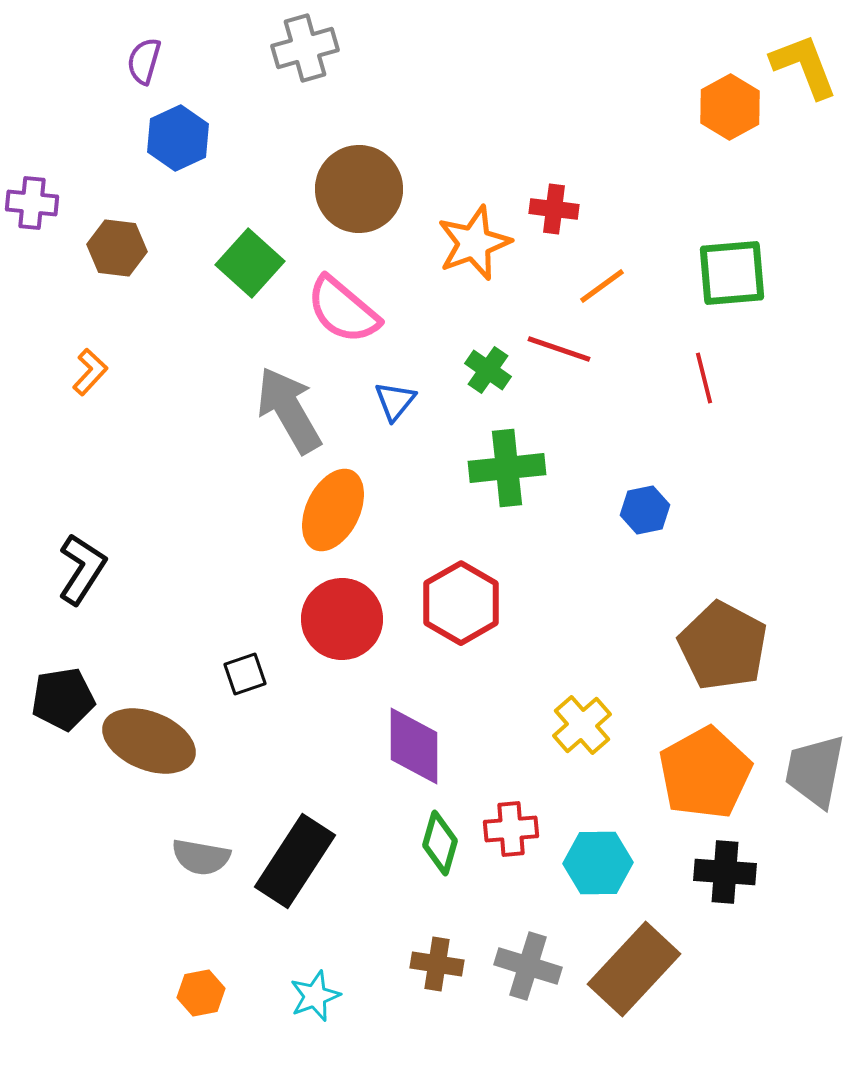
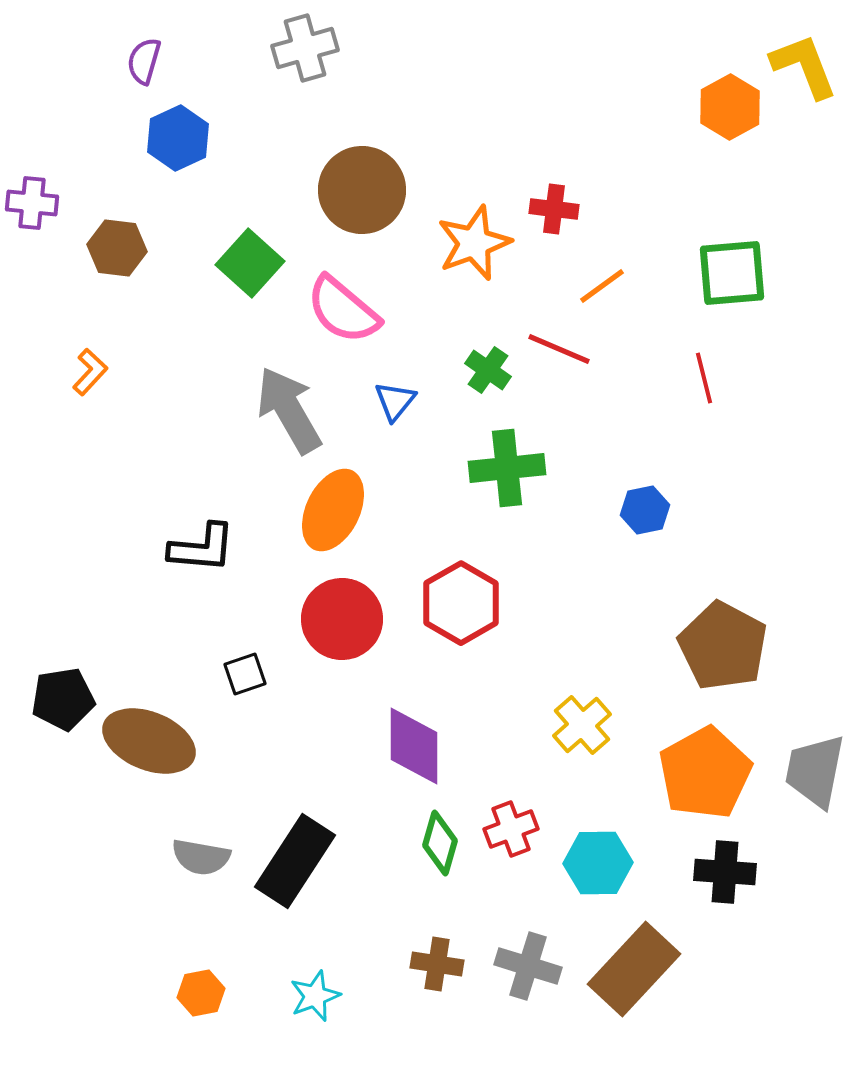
brown circle at (359, 189): moved 3 px right, 1 px down
red line at (559, 349): rotated 4 degrees clockwise
black L-shape at (82, 569): moved 120 px right, 21 px up; rotated 62 degrees clockwise
red cross at (511, 829): rotated 16 degrees counterclockwise
